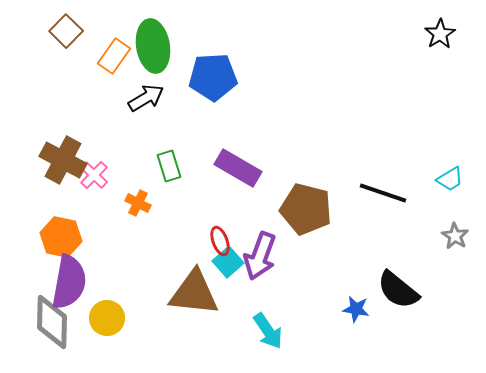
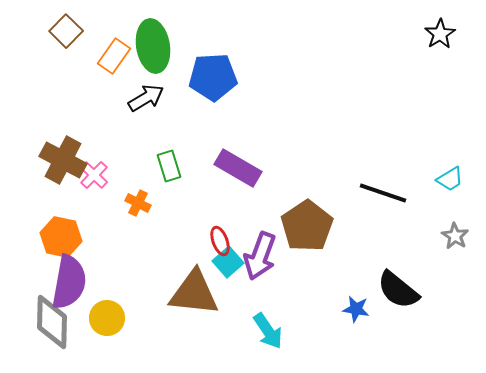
brown pentagon: moved 1 px right, 17 px down; rotated 24 degrees clockwise
